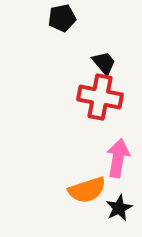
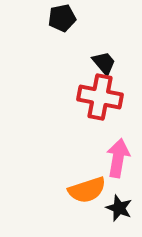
black star: rotated 24 degrees counterclockwise
